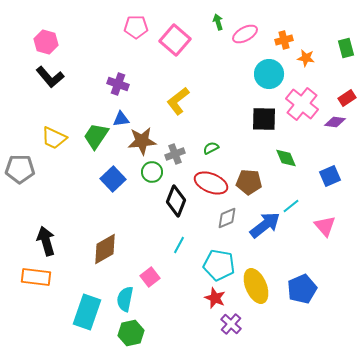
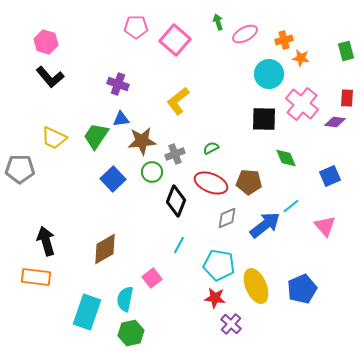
green rectangle at (346, 48): moved 3 px down
orange star at (306, 58): moved 5 px left
red rectangle at (347, 98): rotated 54 degrees counterclockwise
pink square at (150, 277): moved 2 px right, 1 px down
red star at (215, 298): rotated 15 degrees counterclockwise
